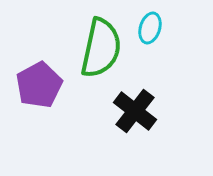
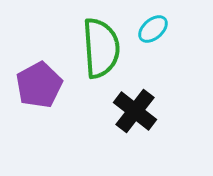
cyan ellipse: moved 3 px right, 1 px down; rotated 32 degrees clockwise
green semicircle: rotated 16 degrees counterclockwise
